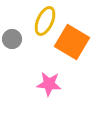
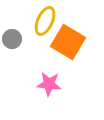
orange square: moved 4 px left
